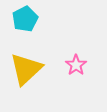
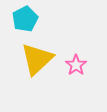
yellow triangle: moved 11 px right, 10 px up
